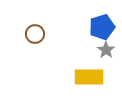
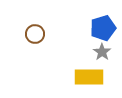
blue pentagon: moved 1 px right, 1 px down
gray star: moved 4 px left, 2 px down
